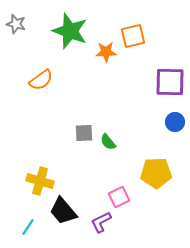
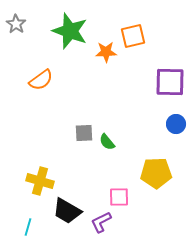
gray star: rotated 18 degrees clockwise
blue circle: moved 1 px right, 2 px down
green semicircle: moved 1 px left
pink square: rotated 25 degrees clockwise
black trapezoid: moved 4 px right; rotated 20 degrees counterclockwise
cyan line: rotated 18 degrees counterclockwise
